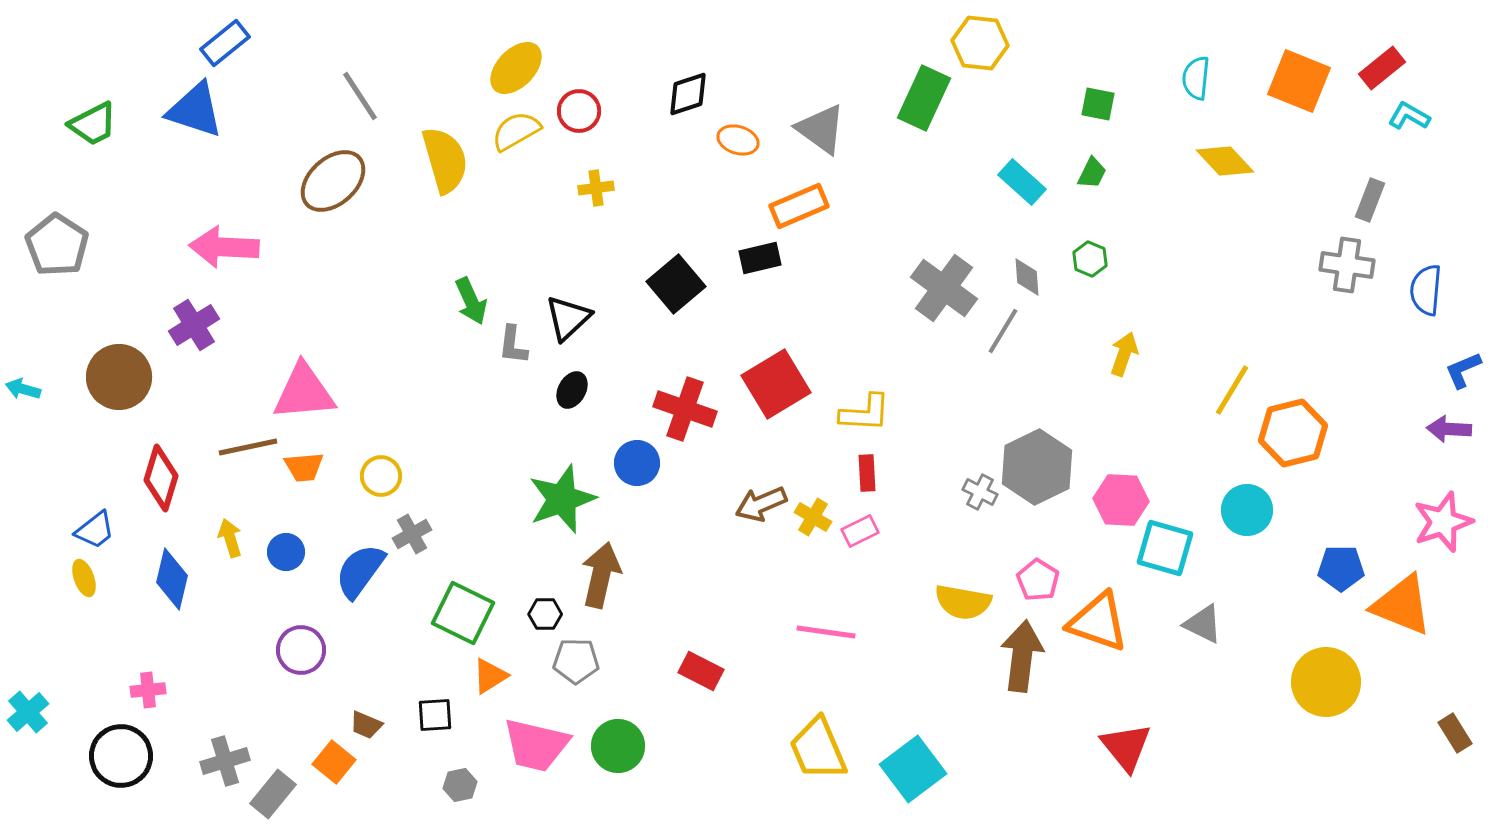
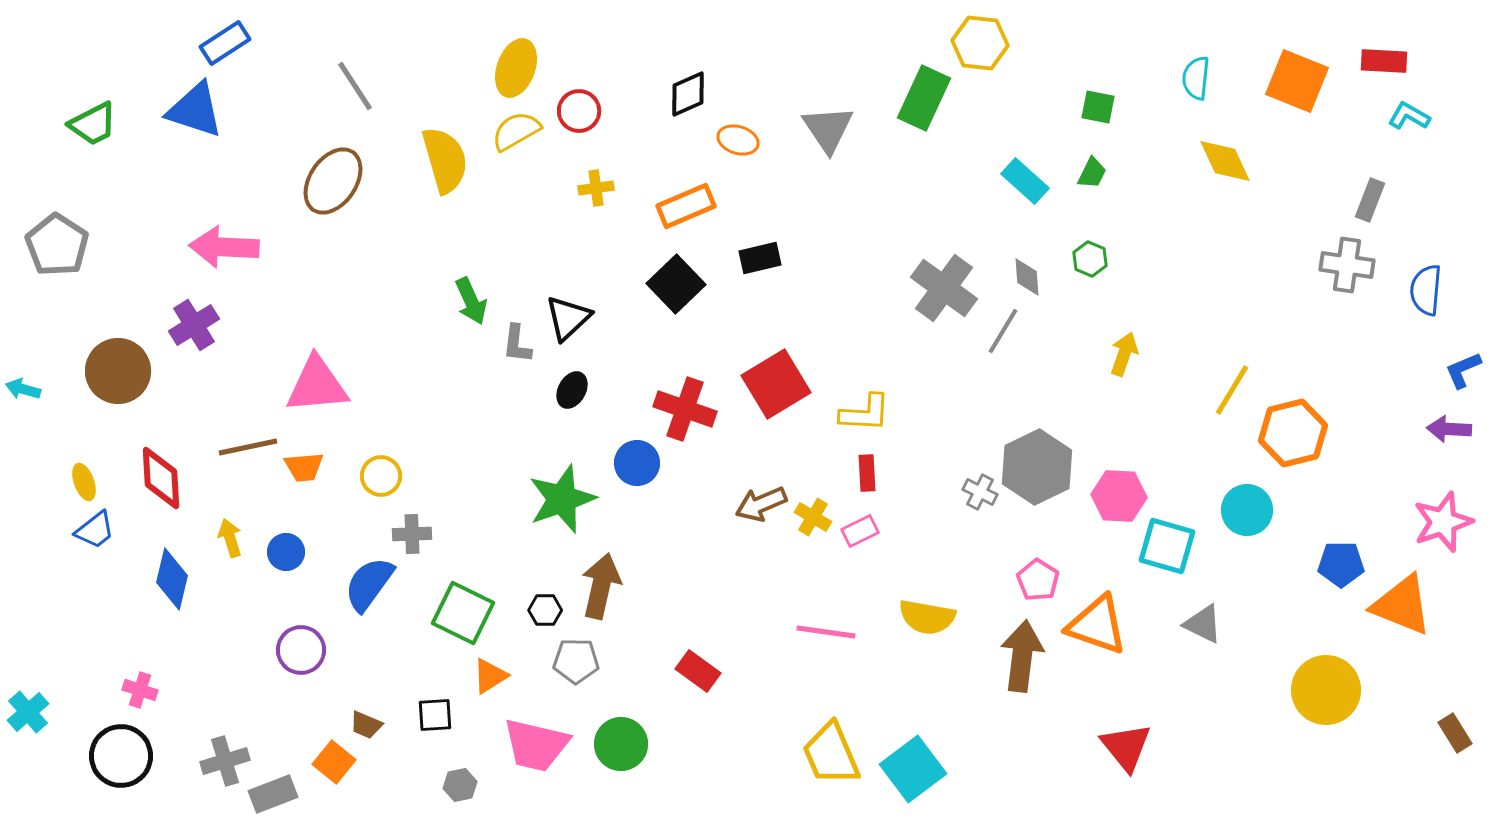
blue rectangle at (225, 43): rotated 6 degrees clockwise
yellow ellipse at (516, 68): rotated 24 degrees counterclockwise
red rectangle at (1382, 68): moved 2 px right, 7 px up; rotated 42 degrees clockwise
orange square at (1299, 81): moved 2 px left
black diamond at (688, 94): rotated 6 degrees counterclockwise
gray line at (360, 96): moved 5 px left, 10 px up
green square at (1098, 104): moved 3 px down
gray triangle at (821, 129): moved 7 px right; rotated 20 degrees clockwise
yellow diamond at (1225, 161): rotated 18 degrees clockwise
brown ellipse at (333, 181): rotated 14 degrees counterclockwise
cyan rectangle at (1022, 182): moved 3 px right, 1 px up
orange rectangle at (799, 206): moved 113 px left
black square at (676, 284): rotated 4 degrees counterclockwise
gray L-shape at (513, 345): moved 4 px right, 1 px up
brown circle at (119, 377): moved 1 px left, 6 px up
pink triangle at (304, 392): moved 13 px right, 7 px up
red diamond at (161, 478): rotated 20 degrees counterclockwise
pink hexagon at (1121, 500): moved 2 px left, 4 px up
gray cross at (412, 534): rotated 27 degrees clockwise
cyan square at (1165, 548): moved 2 px right, 2 px up
blue pentagon at (1341, 568): moved 4 px up
blue semicircle at (360, 571): moved 9 px right, 13 px down
brown arrow at (601, 575): moved 11 px down
yellow ellipse at (84, 578): moved 96 px up
yellow semicircle at (963, 602): moved 36 px left, 15 px down
black hexagon at (545, 614): moved 4 px up
orange triangle at (1098, 622): moved 1 px left, 3 px down
red rectangle at (701, 671): moved 3 px left; rotated 9 degrees clockwise
yellow circle at (1326, 682): moved 8 px down
pink cross at (148, 690): moved 8 px left; rotated 24 degrees clockwise
green circle at (618, 746): moved 3 px right, 2 px up
yellow trapezoid at (818, 749): moved 13 px right, 5 px down
gray rectangle at (273, 794): rotated 30 degrees clockwise
